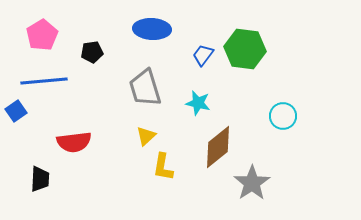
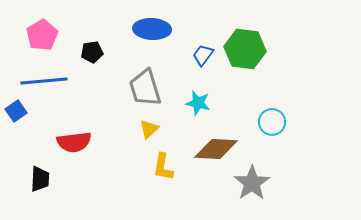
cyan circle: moved 11 px left, 6 px down
yellow triangle: moved 3 px right, 7 px up
brown diamond: moved 2 px left, 2 px down; rotated 42 degrees clockwise
